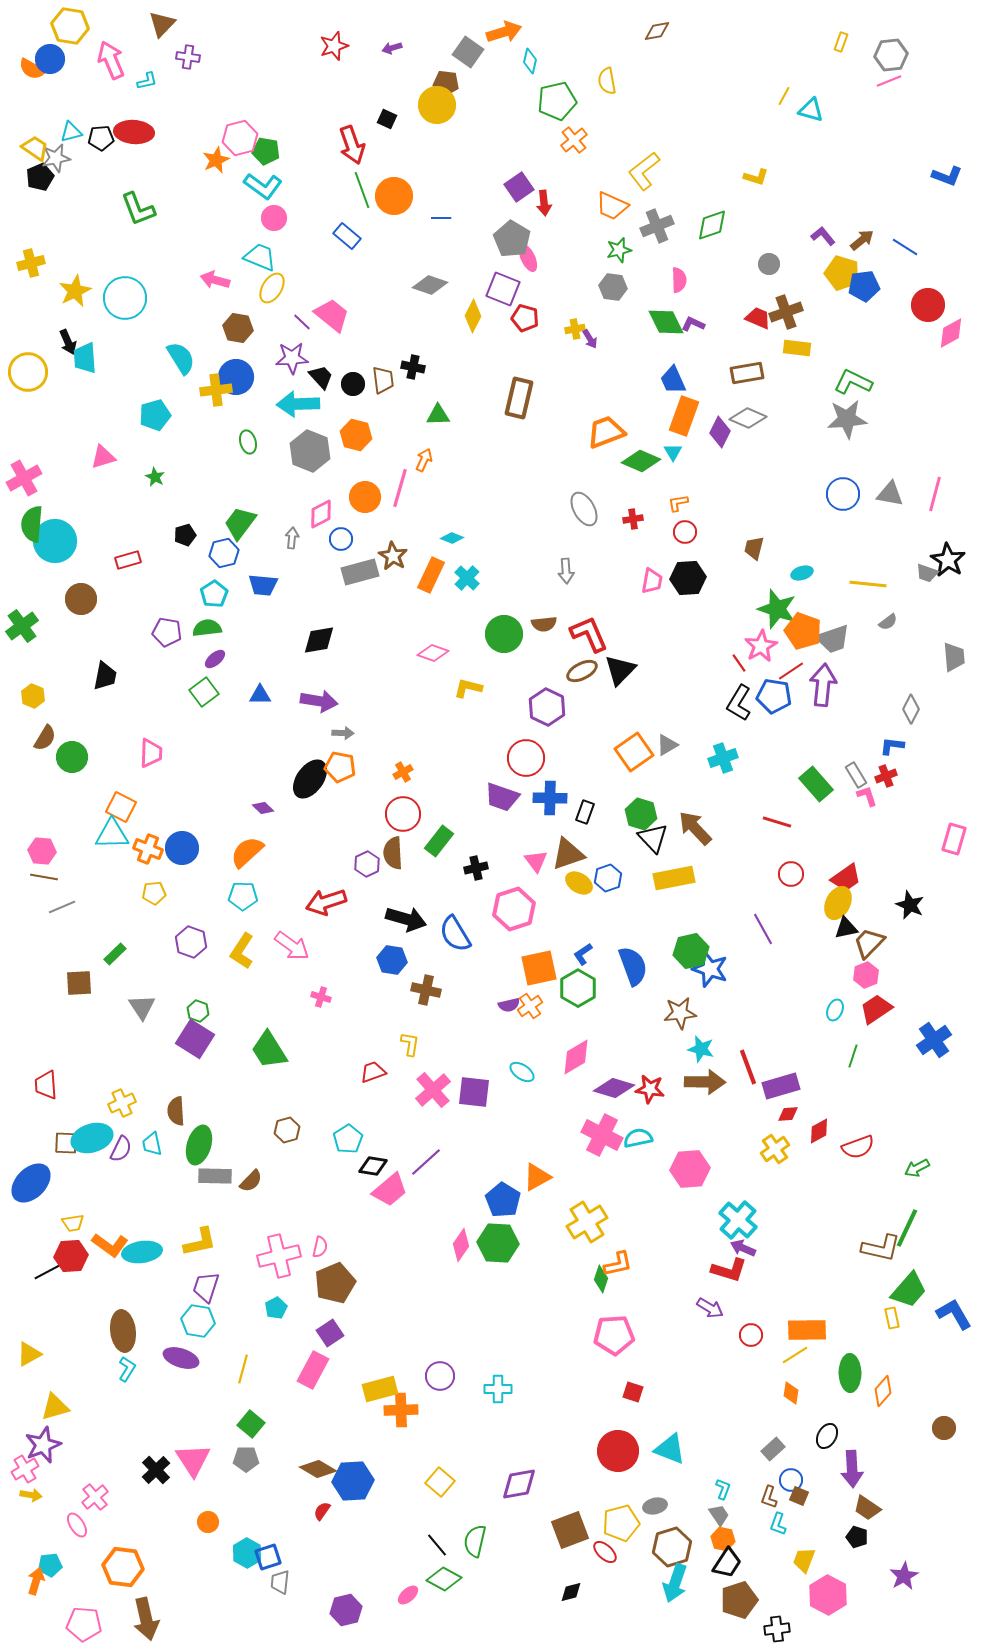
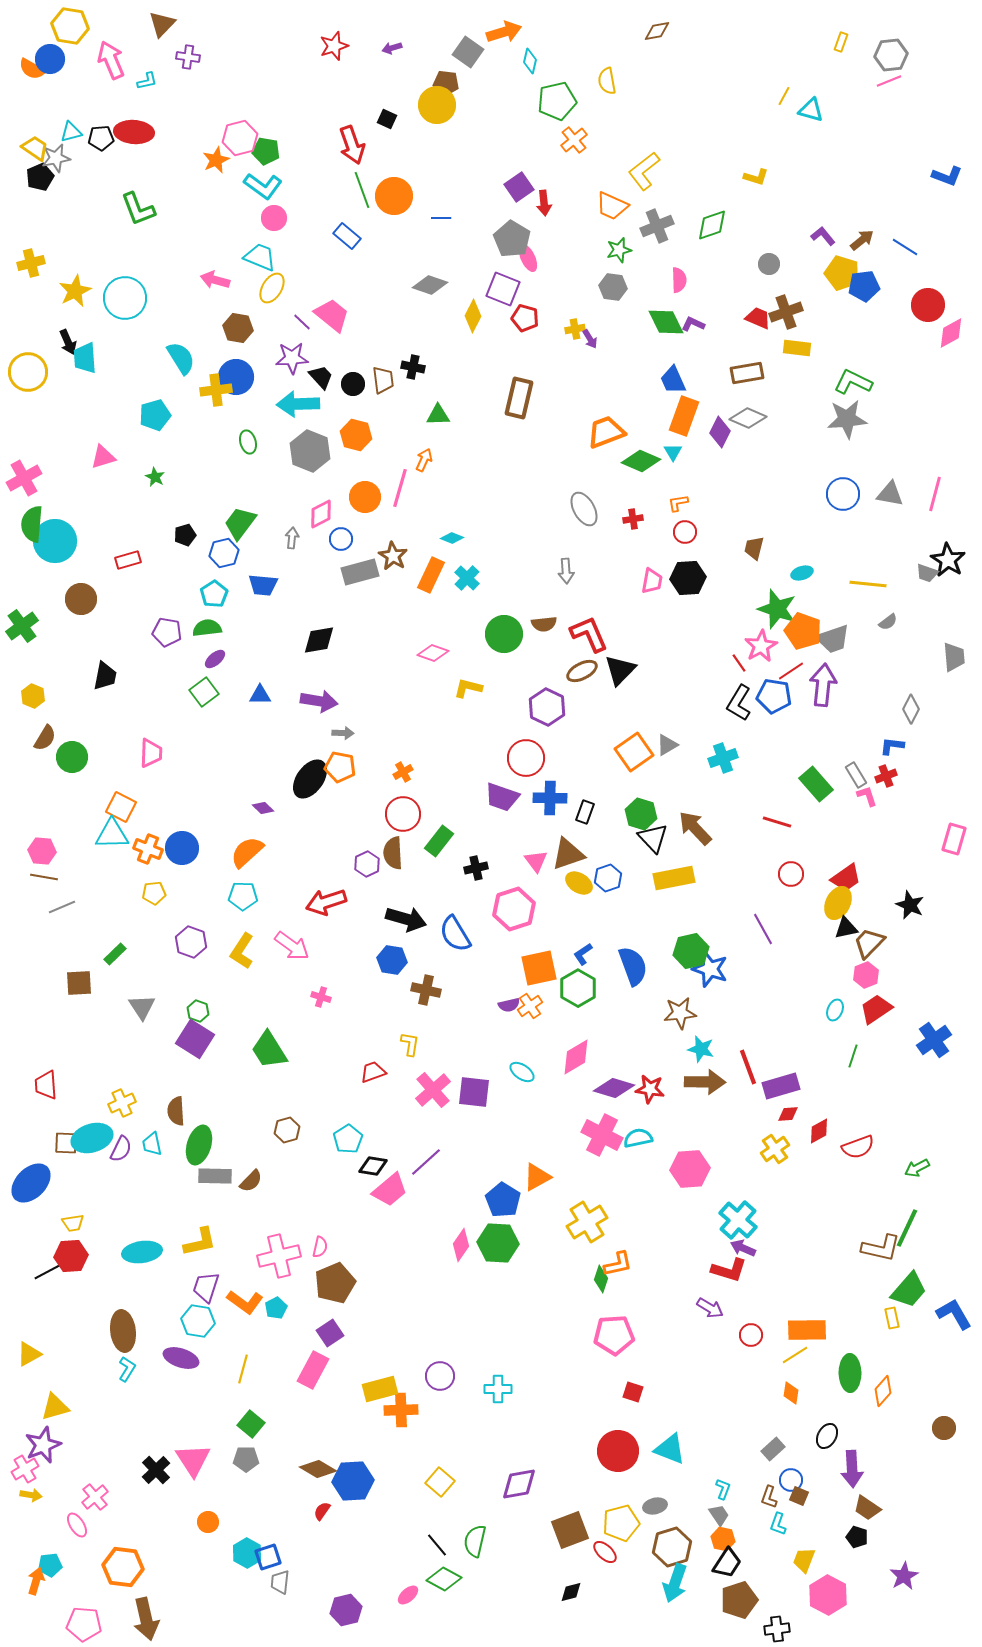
orange L-shape at (110, 1245): moved 135 px right, 57 px down
